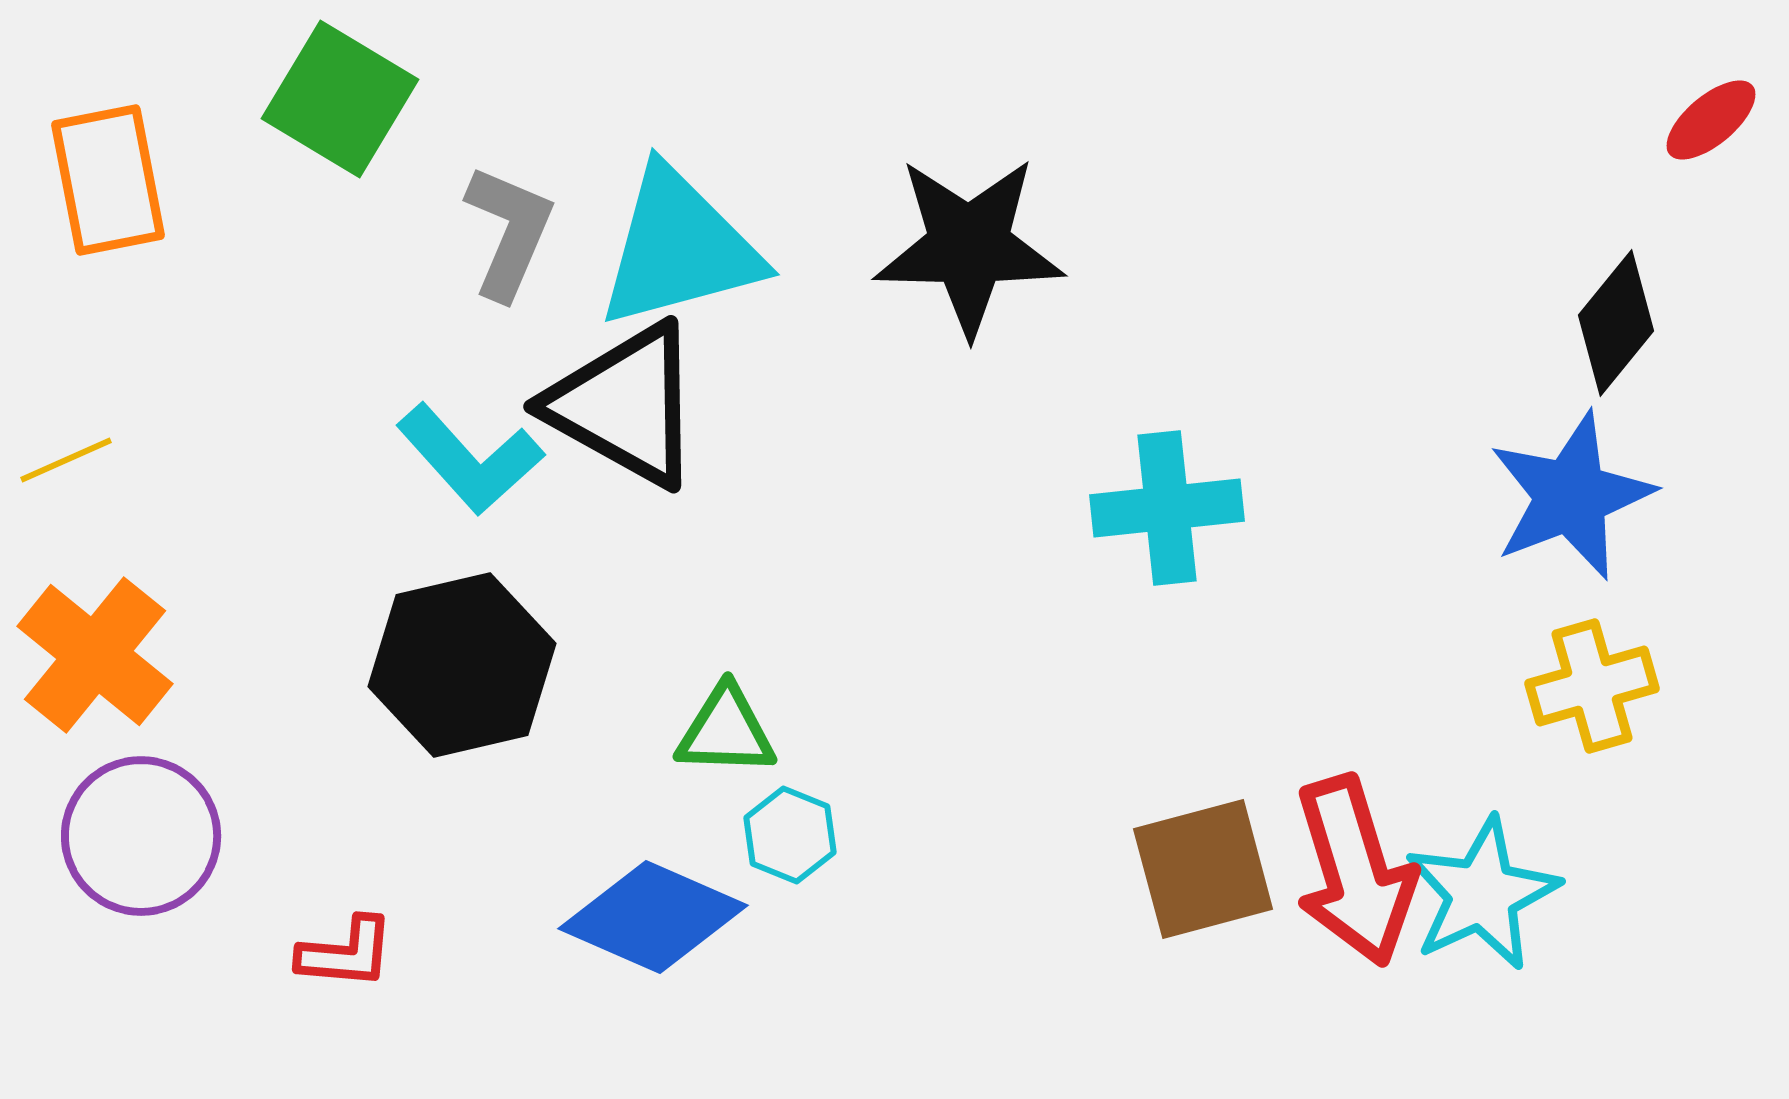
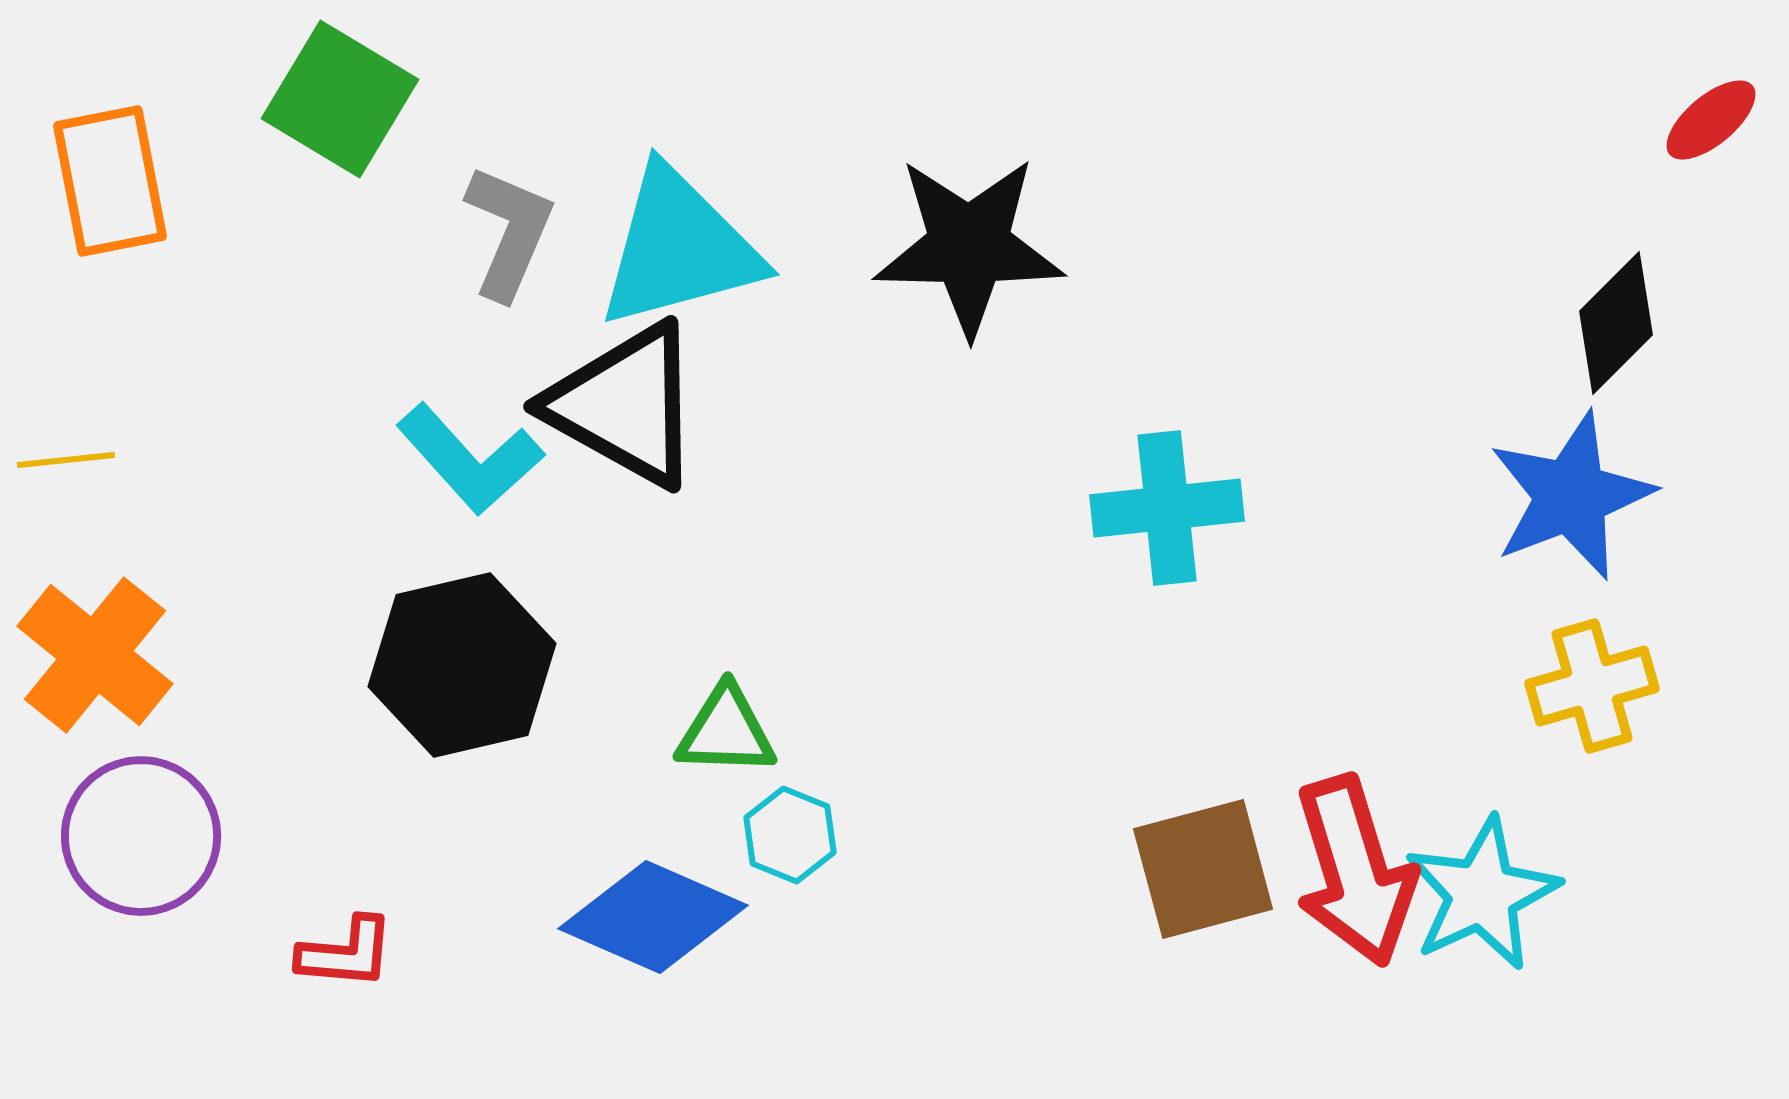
orange rectangle: moved 2 px right, 1 px down
black diamond: rotated 6 degrees clockwise
yellow line: rotated 18 degrees clockwise
